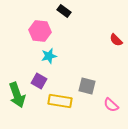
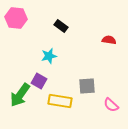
black rectangle: moved 3 px left, 15 px down
pink hexagon: moved 24 px left, 13 px up
red semicircle: moved 7 px left; rotated 144 degrees clockwise
gray square: rotated 18 degrees counterclockwise
green arrow: moved 3 px right; rotated 55 degrees clockwise
